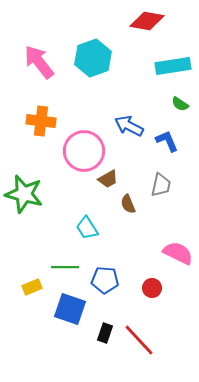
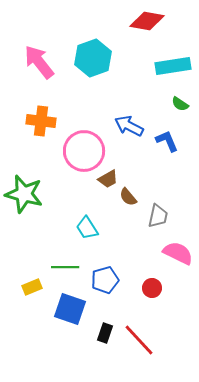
gray trapezoid: moved 3 px left, 31 px down
brown semicircle: moved 7 px up; rotated 18 degrees counterclockwise
blue pentagon: rotated 20 degrees counterclockwise
